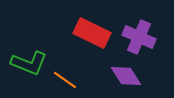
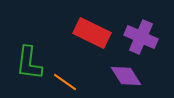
purple cross: moved 2 px right
green L-shape: rotated 75 degrees clockwise
orange line: moved 2 px down
